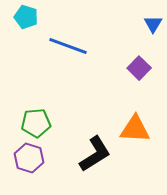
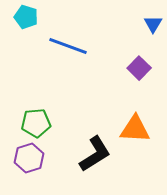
purple hexagon: rotated 24 degrees clockwise
